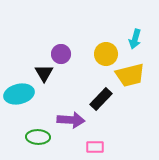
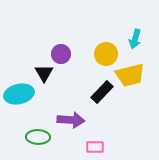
black rectangle: moved 1 px right, 7 px up
